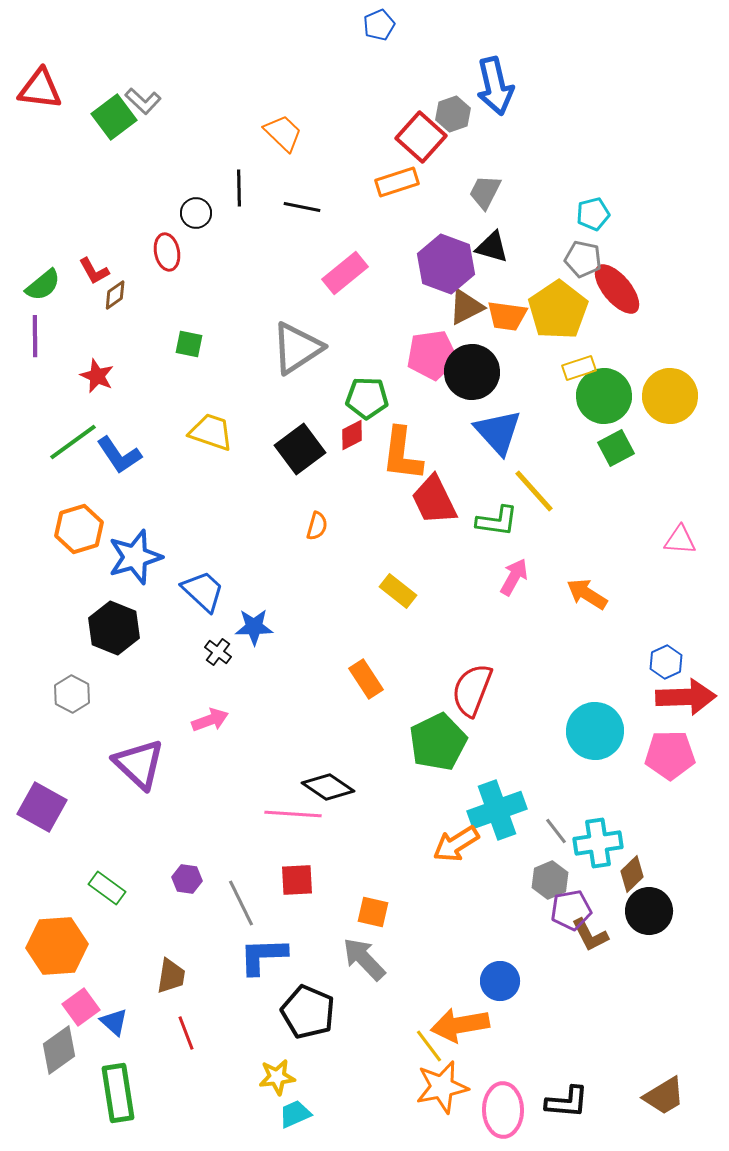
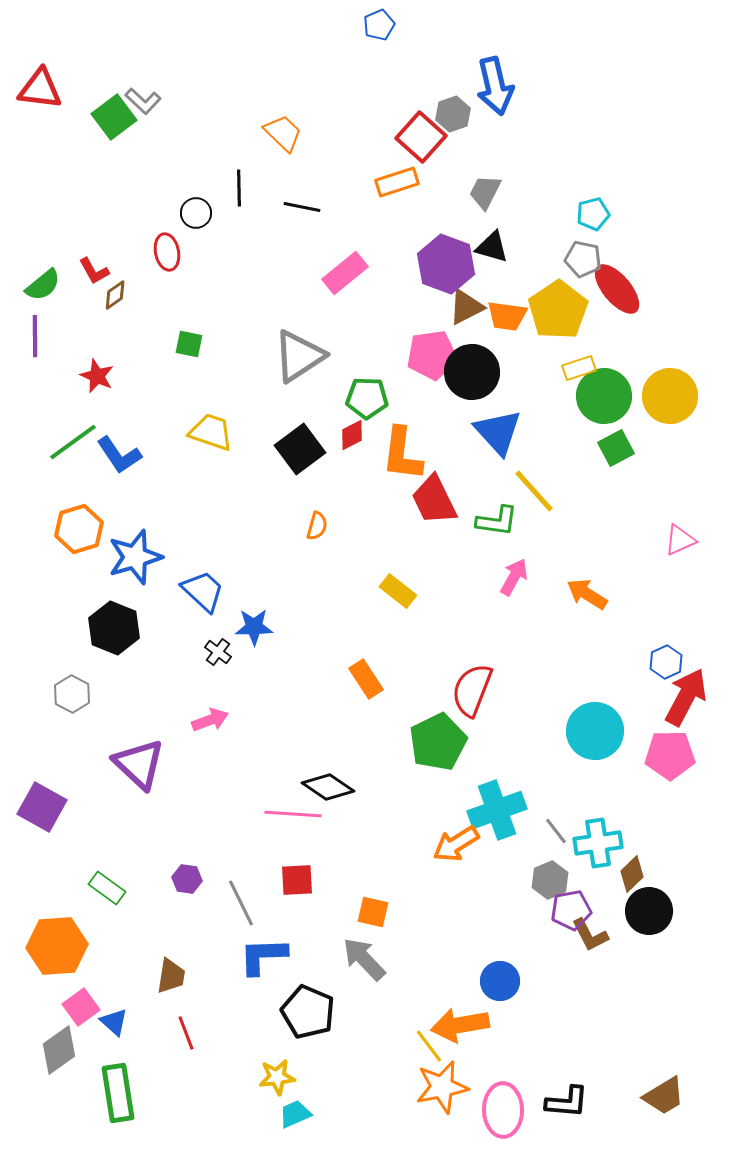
gray triangle at (297, 348): moved 2 px right, 8 px down
pink triangle at (680, 540): rotated 28 degrees counterclockwise
red arrow at (686, 697): rotated 60 degrees counterclockwise
